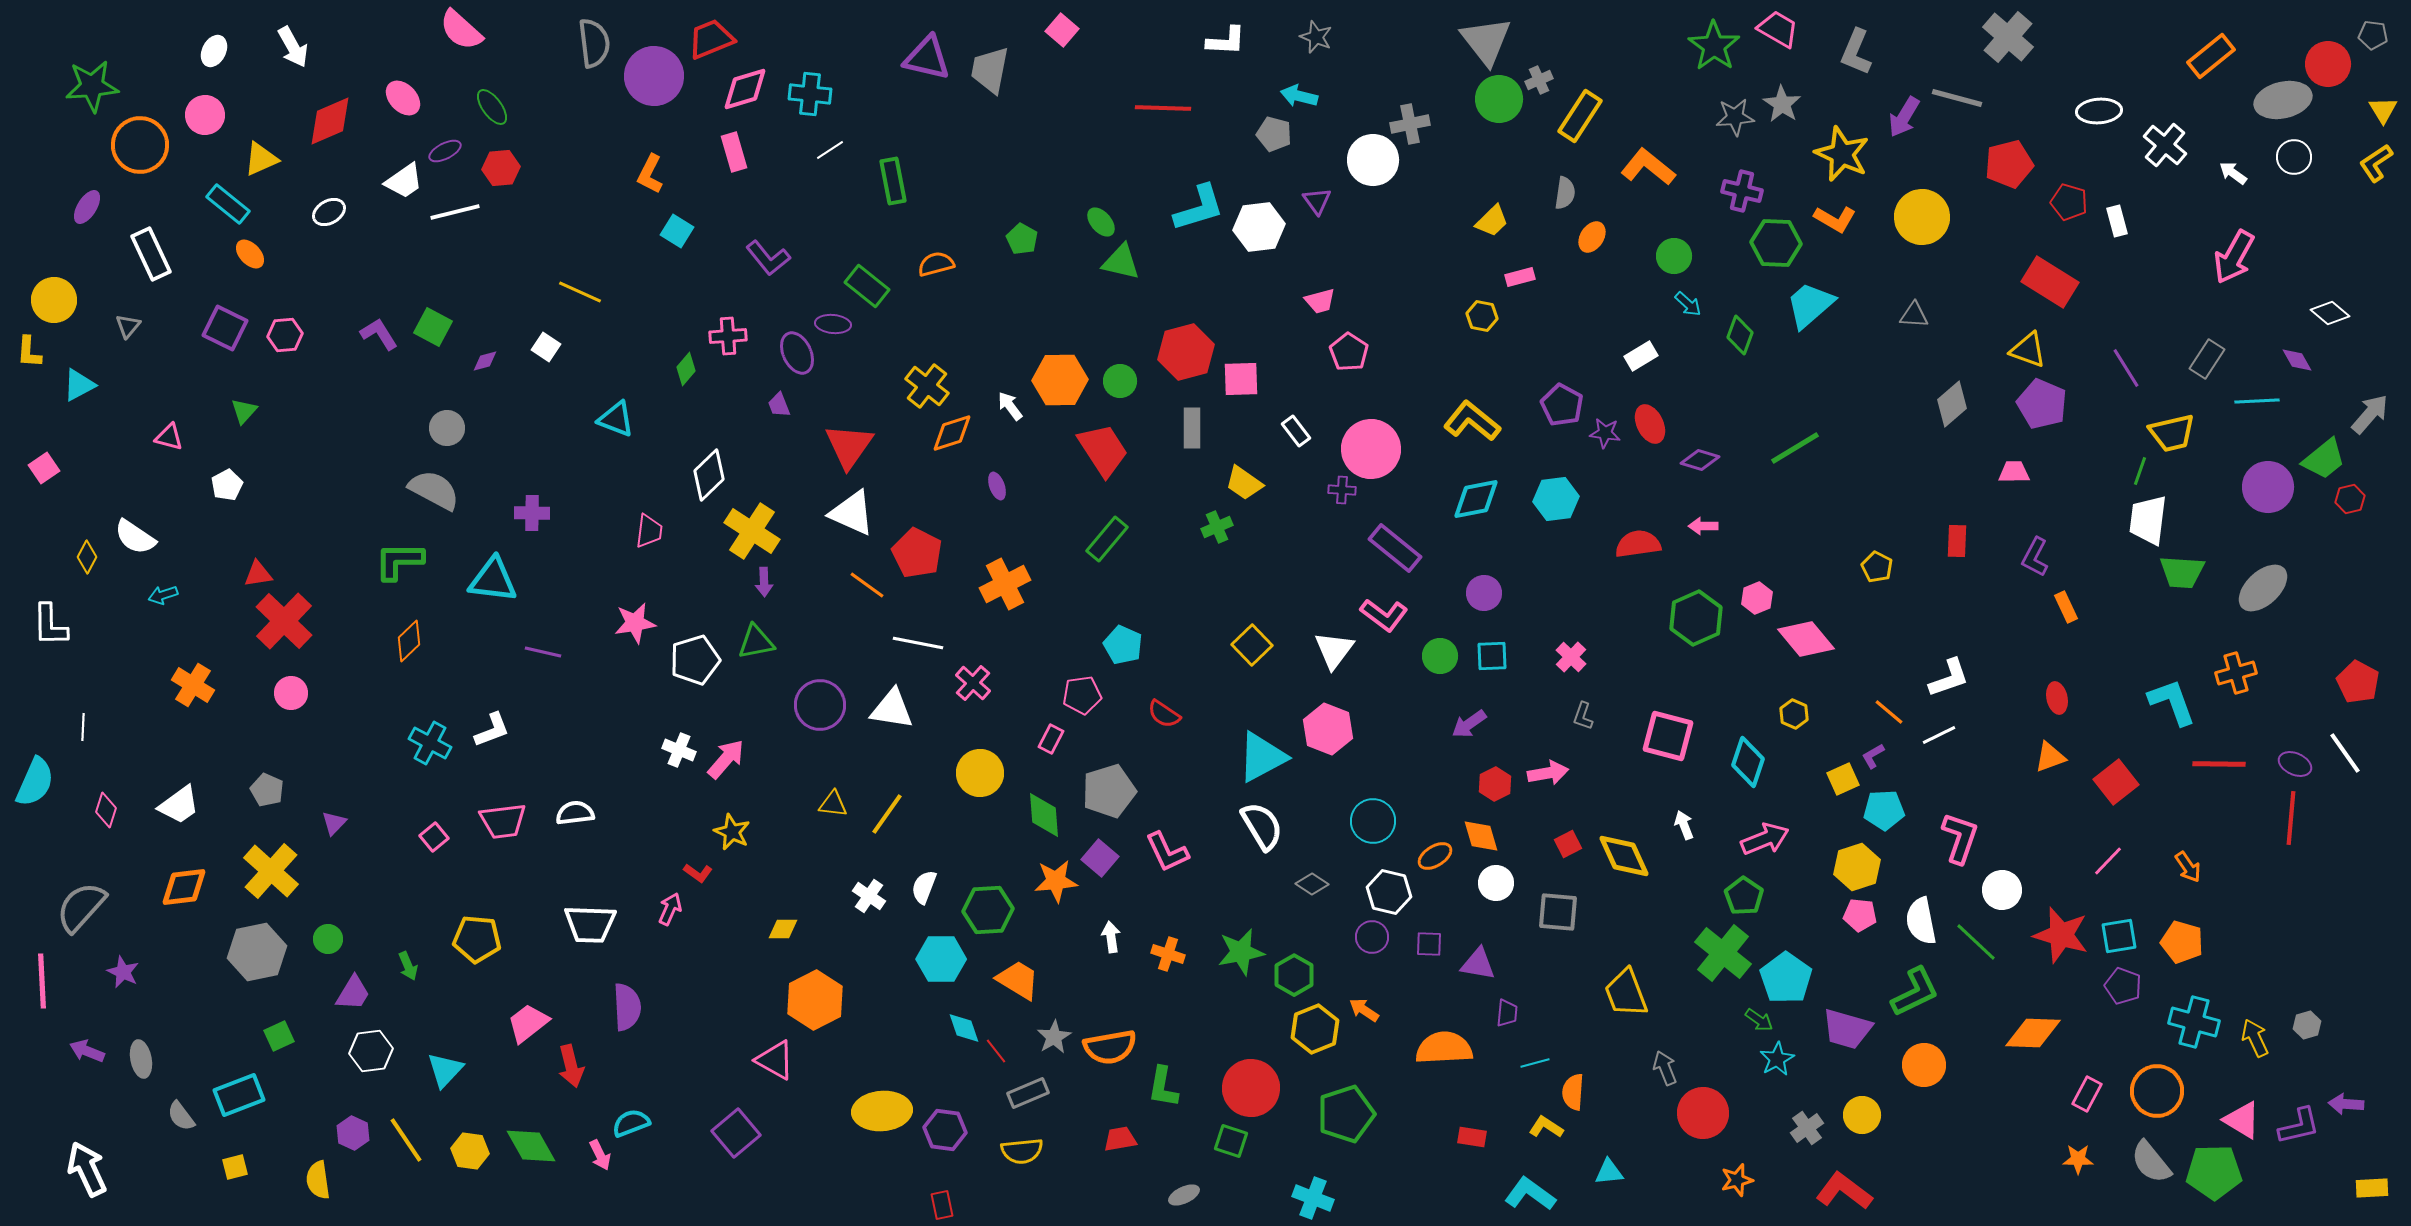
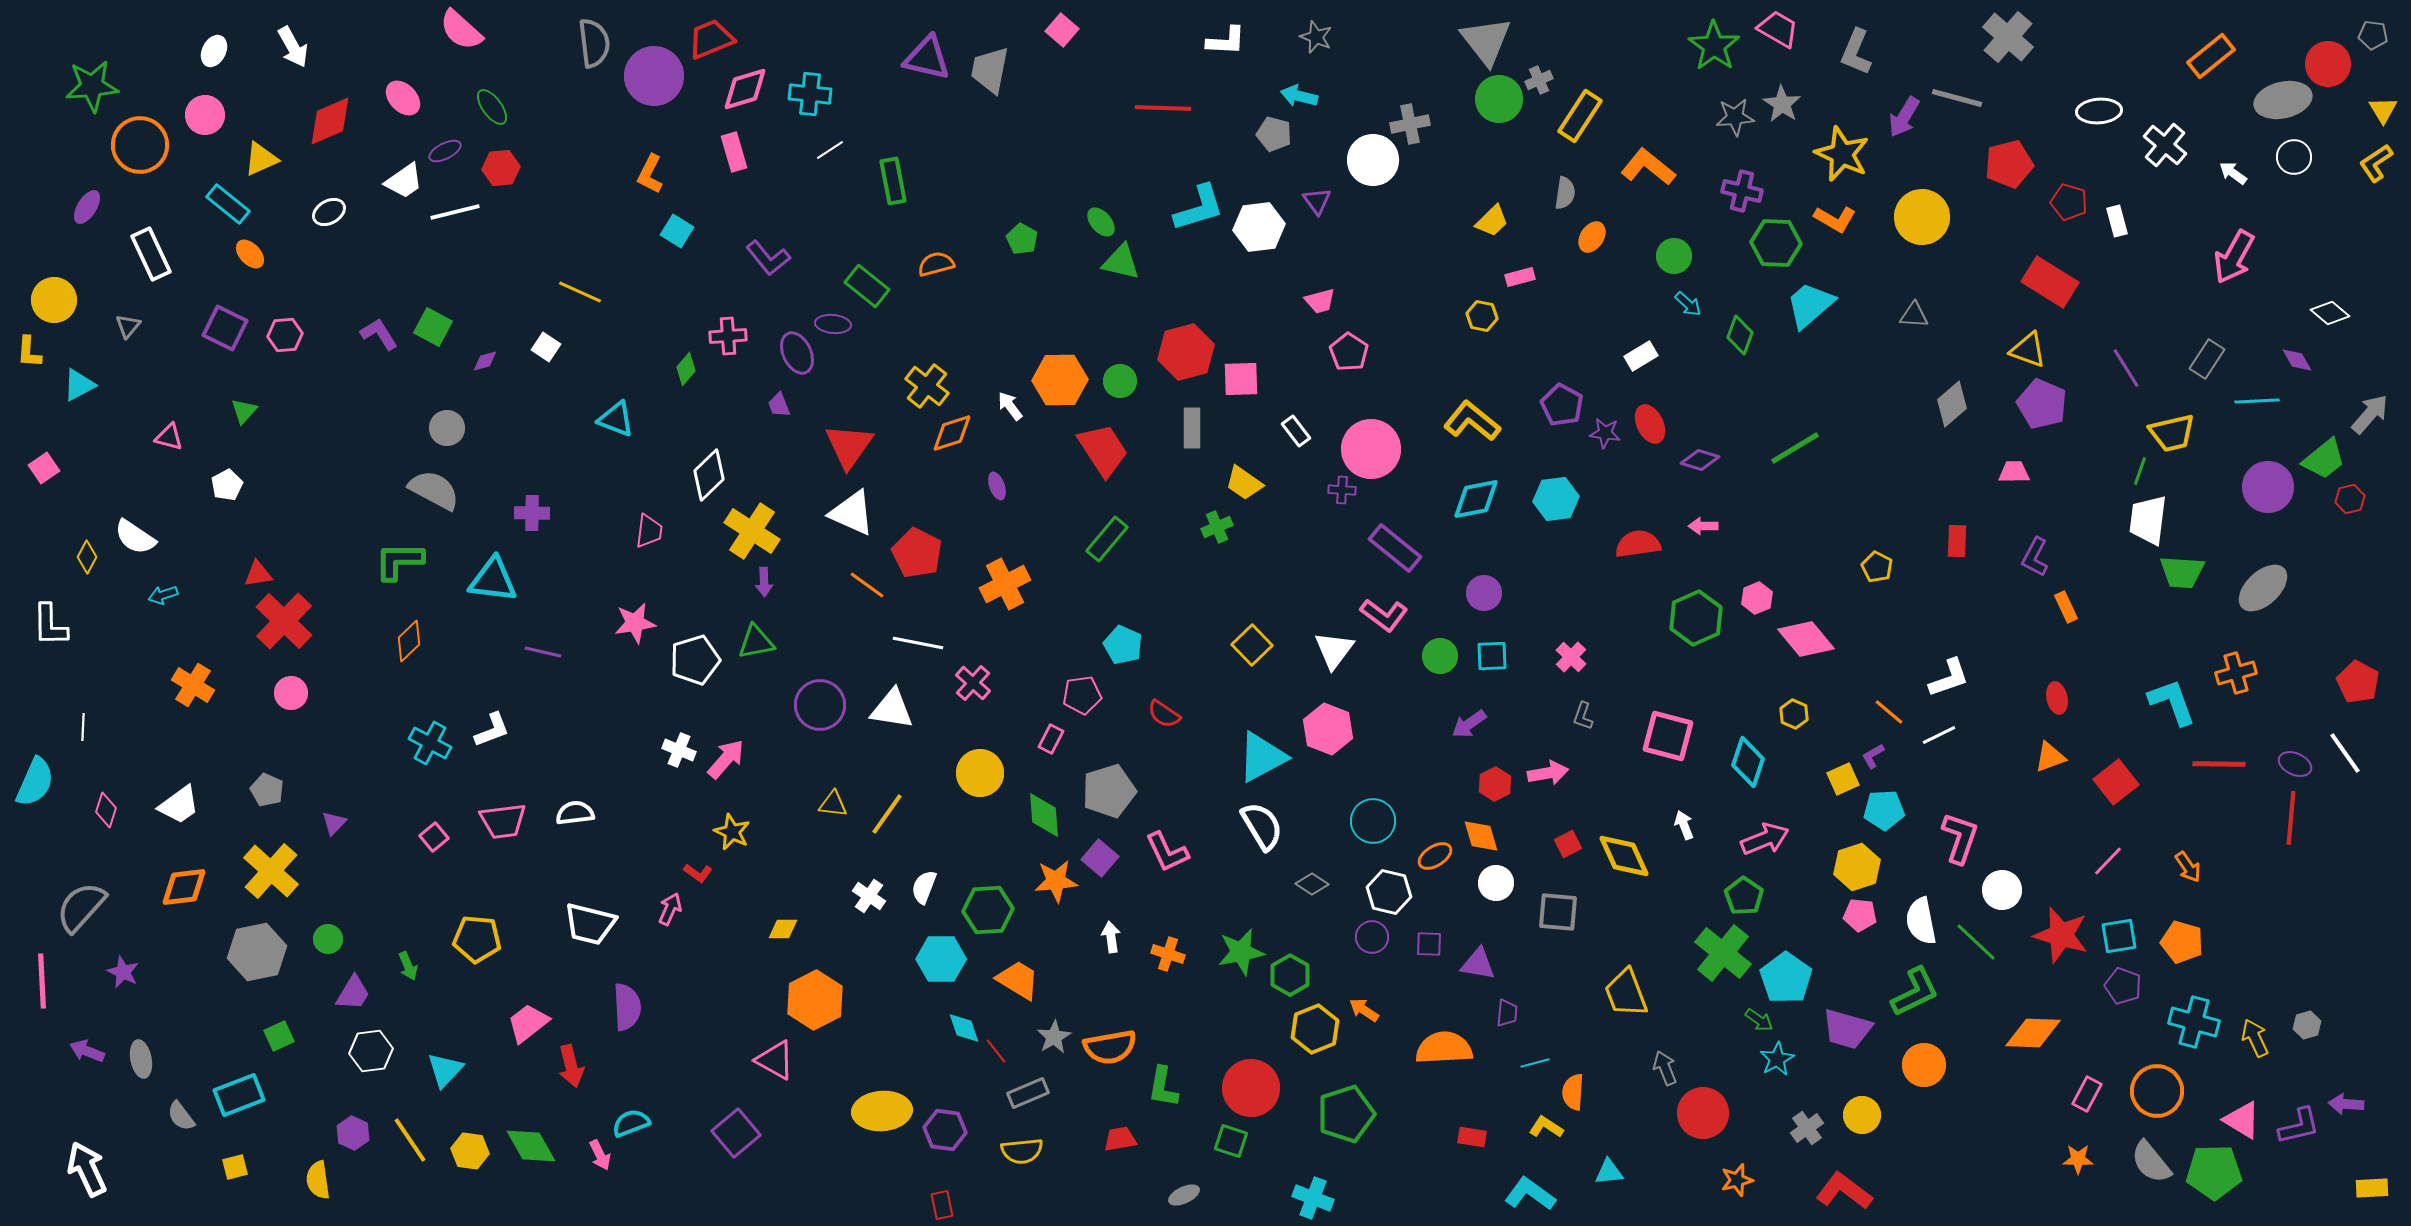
white trapezoid at (590, 924): rotated 12 degrees clockwise
green hexagon at (1294, 975): moved 4 px left
yellow line at (406, 1140): moved 4 px right
